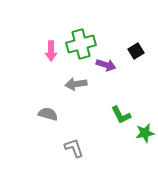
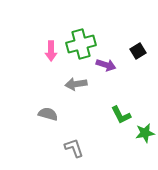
black square: moved 2 px right
